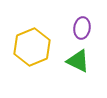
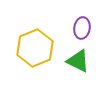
yellow hexagon: moved 3 px right, 1 px down
